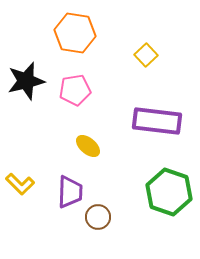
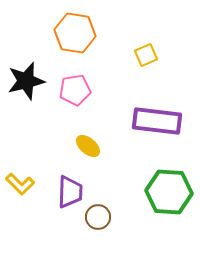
yellow square: rotated 20 degrees clockwise
green hexagon: rotated 15 degrees counterclockwise
